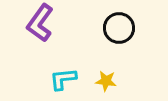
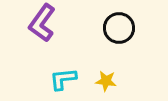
purple L-shape: moved 2 px right
